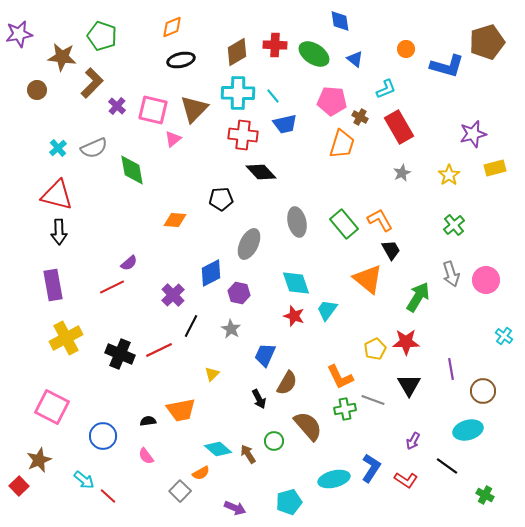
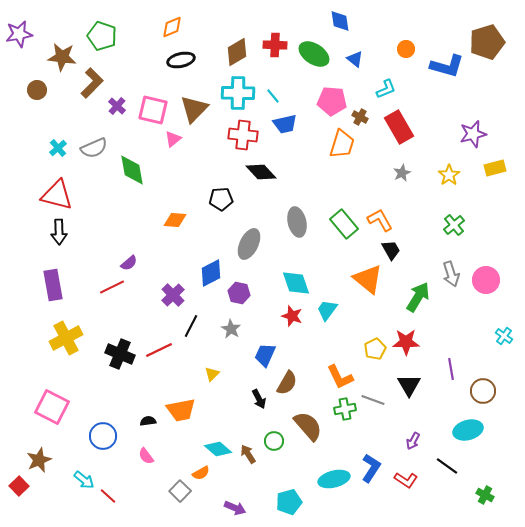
red star at (294, 316): moved 2 px left
